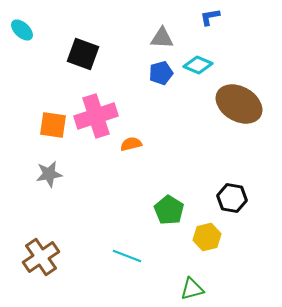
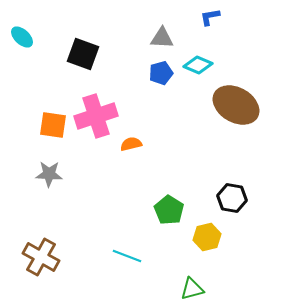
cyan ellipse: moved 7 px down
brown ellipse: moved 3 px left, 1 px down
gray star: rotated 12 degrees clockwise
brown cross: rotated 27 degrees counterclockwise
